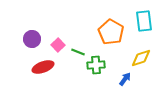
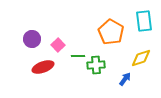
green line: moved 4 px down; rotated 24 degrees counterclockwise
